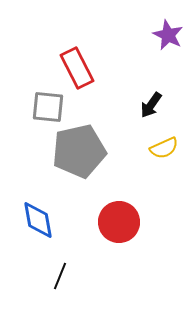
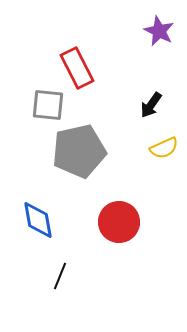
purple star: moved 9 px left, 4 px up
gray square: moved 2 px up
